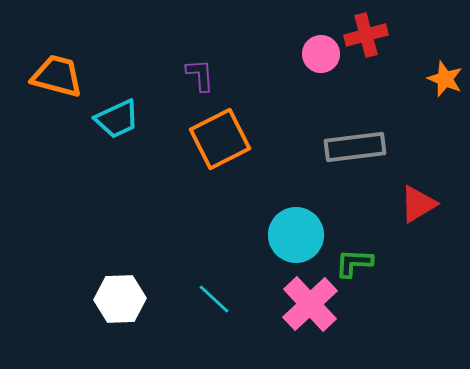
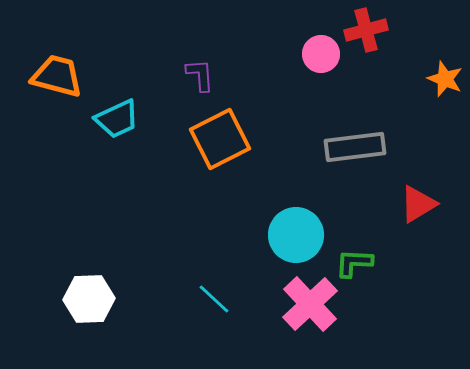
red cross: moved 5 px up
white hexagon: moved 31 px left
